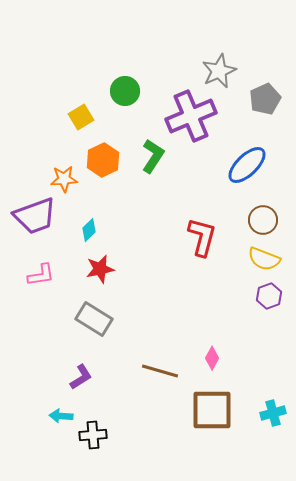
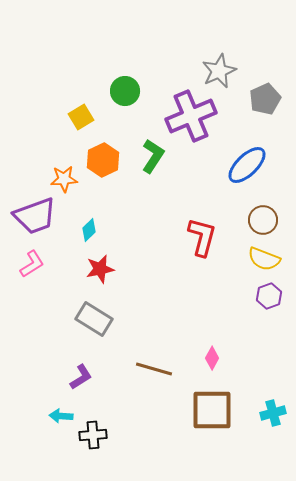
pink L-shape: moved 9 px left, 11 px up; rotated 24 degrees counterclockwise
brown line: moved 6 px left, 2 px up
